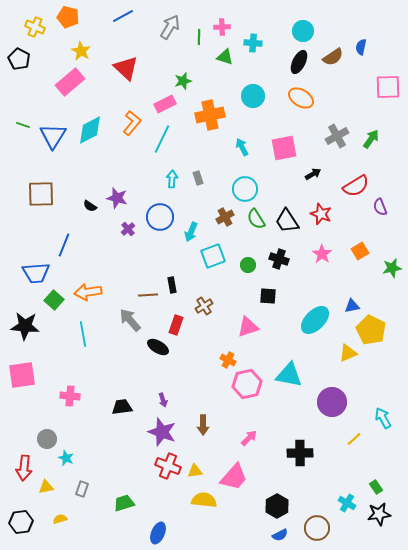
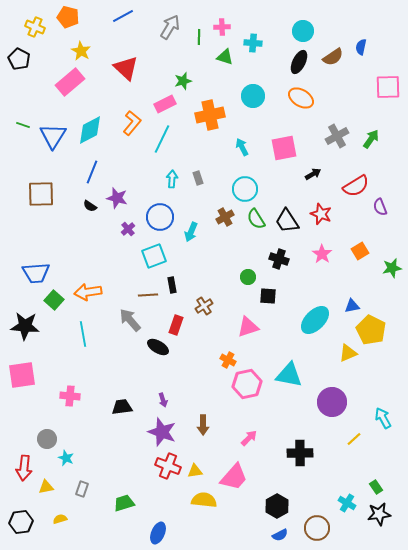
blue line at (64, 245): moved 28 px right, 73 px up
cyan square at (213, 256): moved 59 px left
green circle at (248, 265): moved 12 px down
